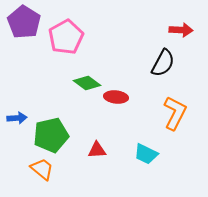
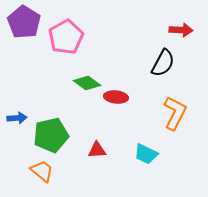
orange trapezoid: moved 2 px down
